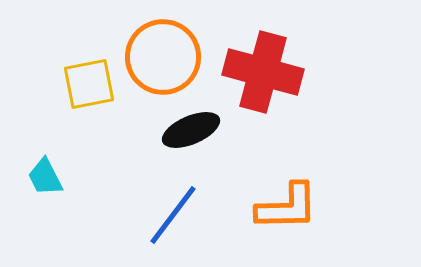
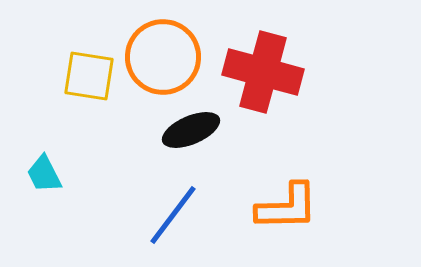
yellow square: moved 8 px up; rotated 20 degrees clockwise
cyan trapezoid: moved 1 px left, 3 px up
